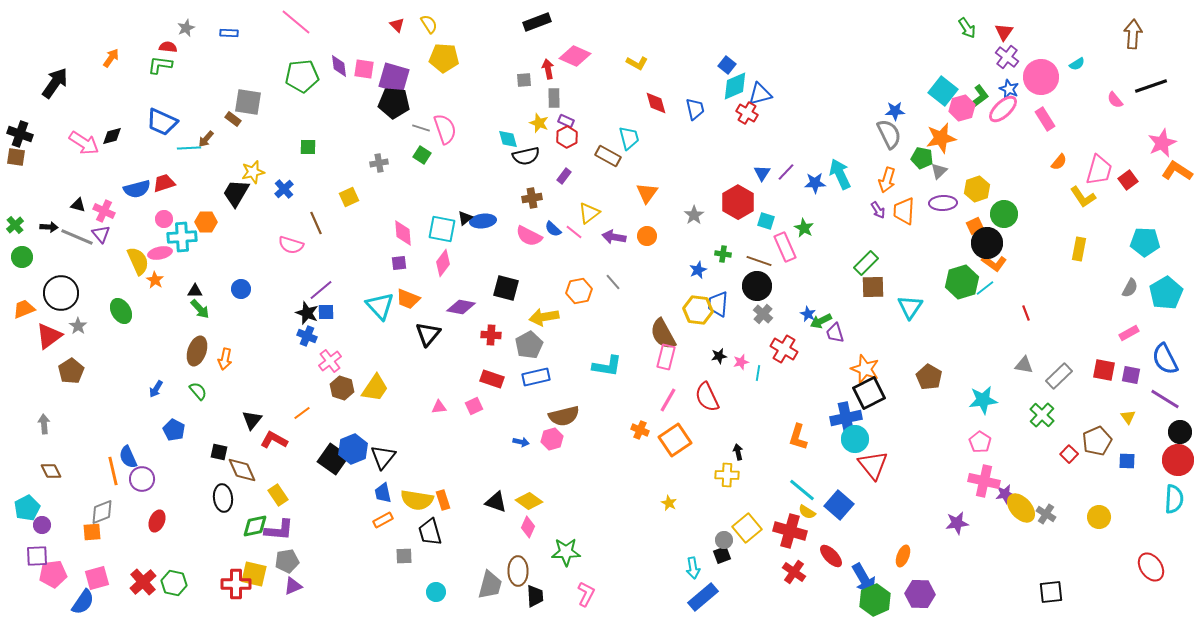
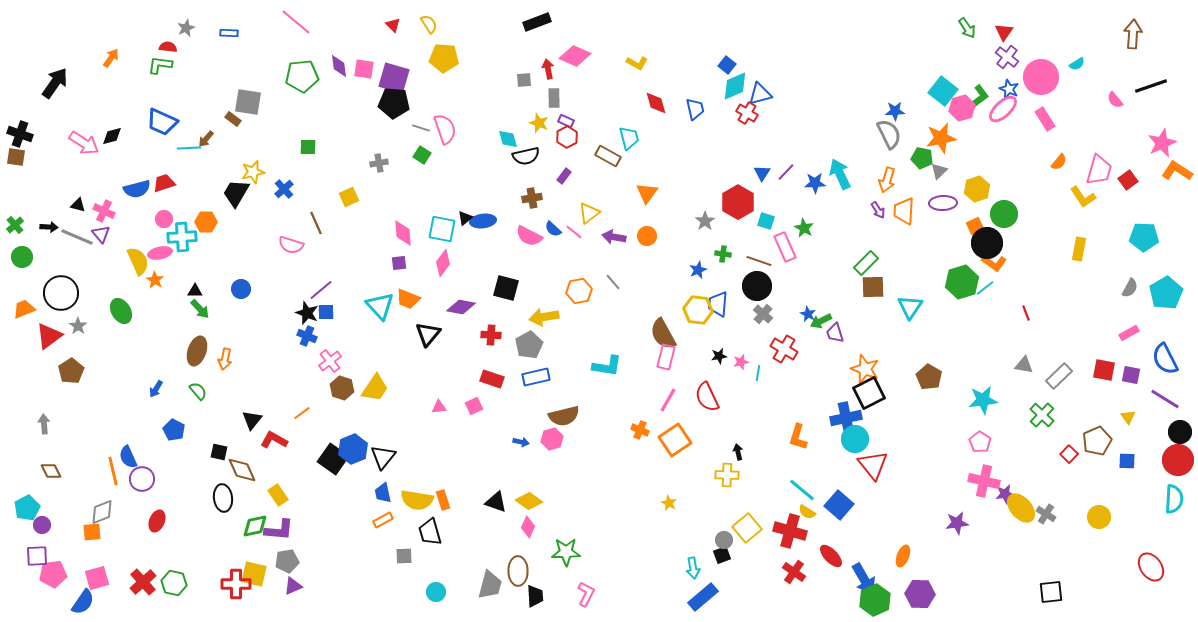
red triangle at (397, 25): moved 4 px left
gray star at (694, 215): moved 11 px right, 6 px down
cyan pentagon at (1145, 242): moved 1 px left, 5 px up
